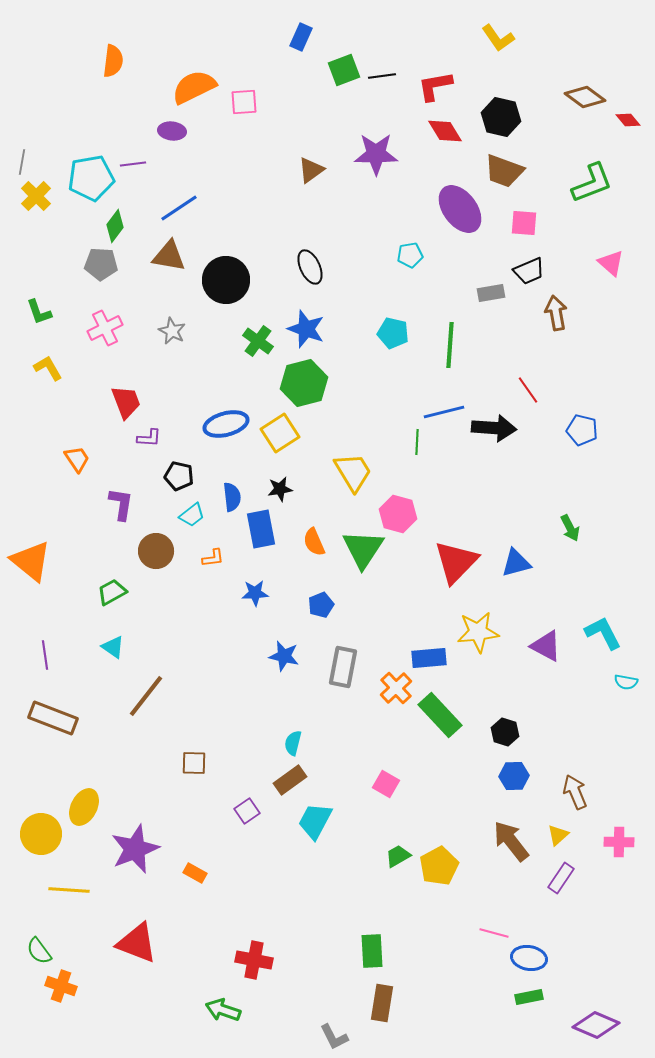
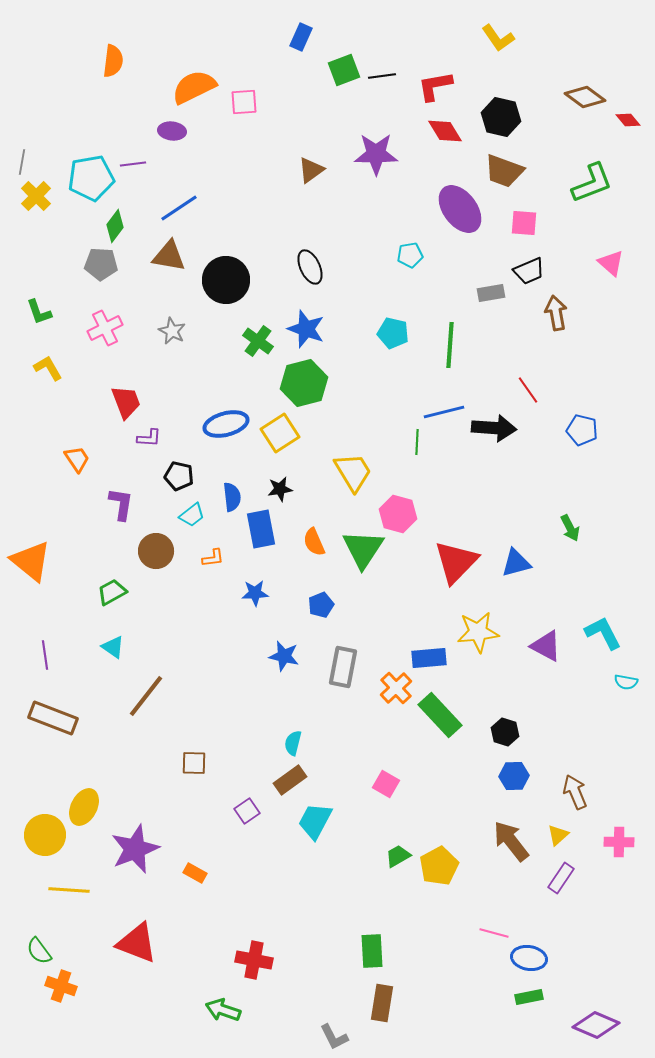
yellow circle at (41, 834): moved 4 px right, 1 px down
